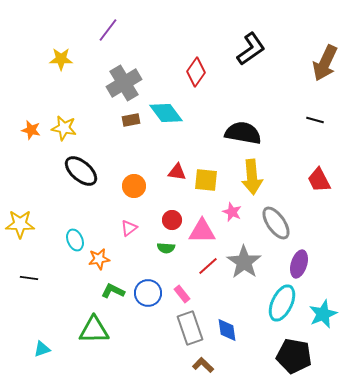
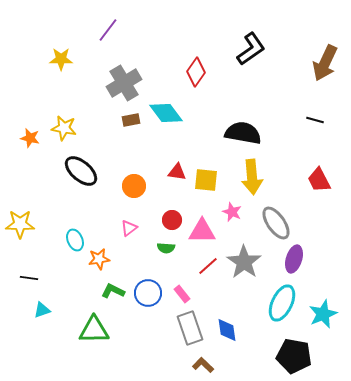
orange star at (31, 130): moved 1 px left, 8 px down
purple ellipse at (299, 264): moved 5 px left, 5 px up
cyan triangle at (42, 349): moved 39 px up
